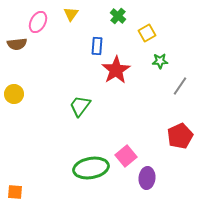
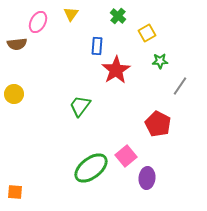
red pentagon: moved 22 px left, 12 px up; rotated 20 degrees counterclockwise
green ellipse: rotated 28 degrees counterclockwise
